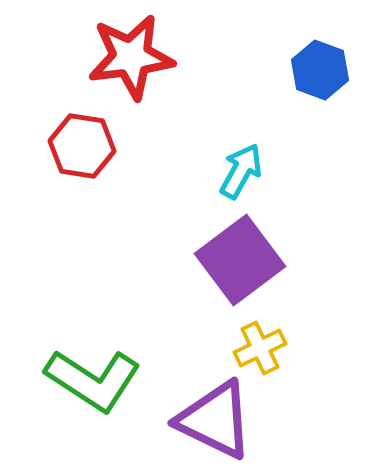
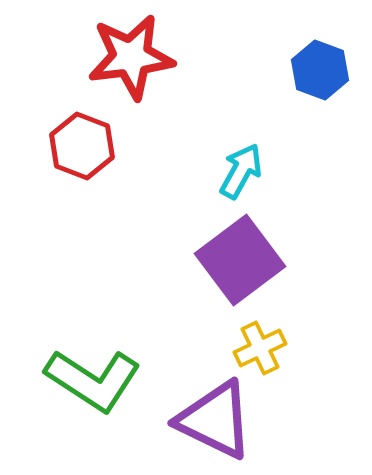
red hexagon: rotated 12 degrees clockwise
